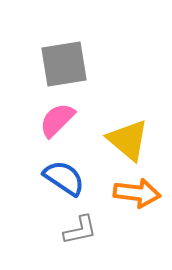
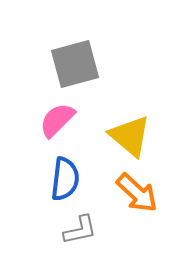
gray square: moved 11 px right; rotated 6 degrees counterclockwise
yellow triangle: moved 2 px right, 4 px up
blue semicircle: moved 1 px right, 1 px down; rotated 63 degrees clockwise
orange arrow: rotated 36 degrees clockwise
